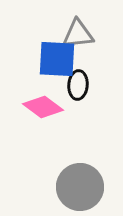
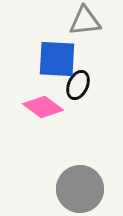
gray triangle: moved 7 px right, 13 px up
black ellipse: rotated 20 degrees clockwise
gray circle: moved 2 px down
